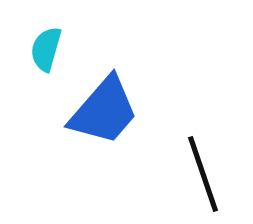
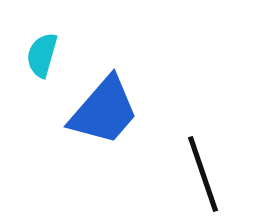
cyan semicircle: moved 4 px left, 6 px down
